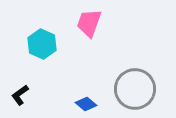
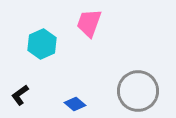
cyan hexagon: rotated 12 degrees clockwise
gray circle: moved 3 px right, 2 px down
blue diamond: moved 11 px left
